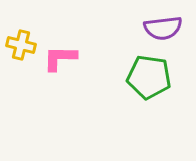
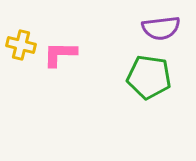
purple semicircle: moved 2 px left
pink L-shape: moved 4 px up
